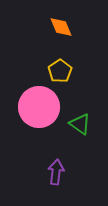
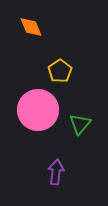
orange diamond: moved 30 px left
pink circle: moved 1 px left, 3 px down
green triangle: rotated 35 degrees clockwise
